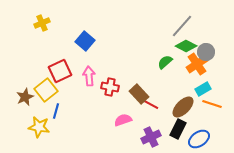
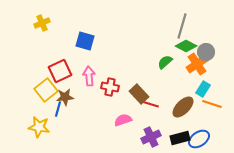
gray line: rotated 25 degrees counterclockwise
blue square: rotated 24 degrees counterclockwise
cyan rectangle: rotated 28 degrees counterclockwise
brown star: moved 40 px right; rotated 18 degrees clockwise
red line: rotated 12 degrees counterclockwise
blue line: moved 2 px right, 2 px up
black rectangle: moved 2 px right, 9 px down; rotated 48 degrees clockwise
